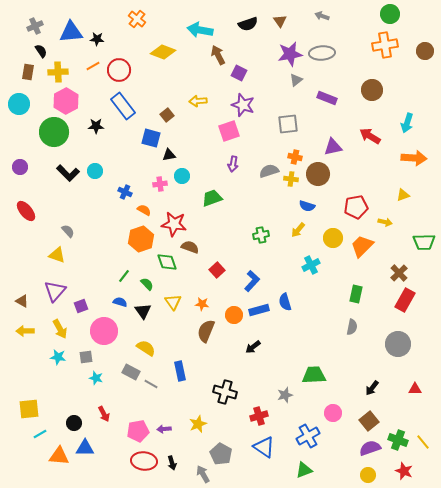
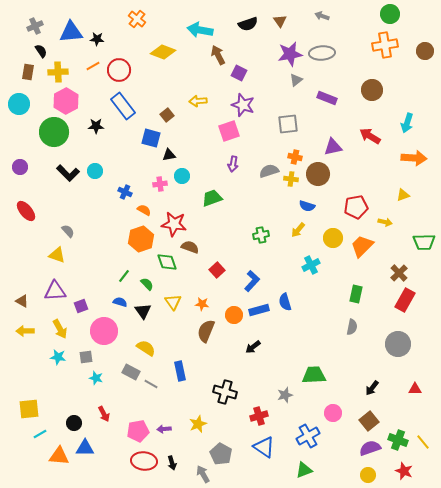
purple triangle at (55, 291): rotated 45 degrees clockwise
